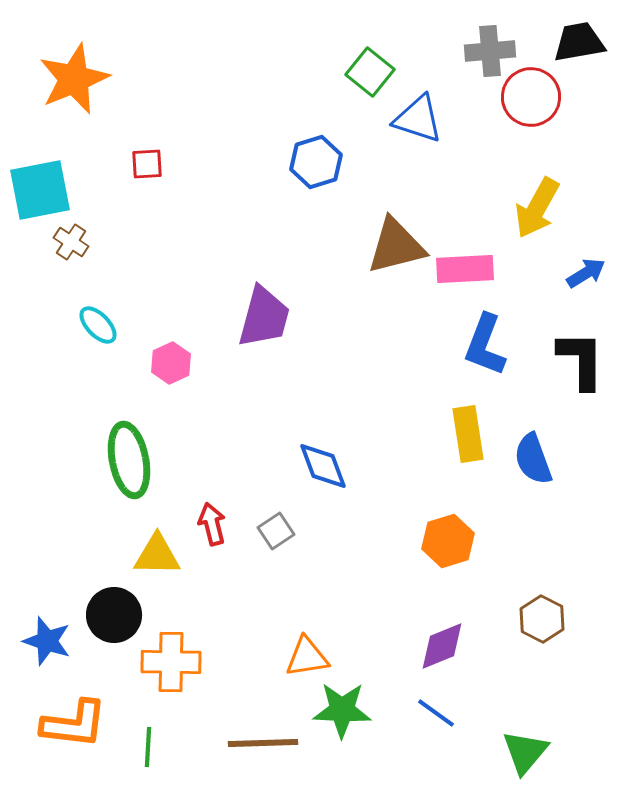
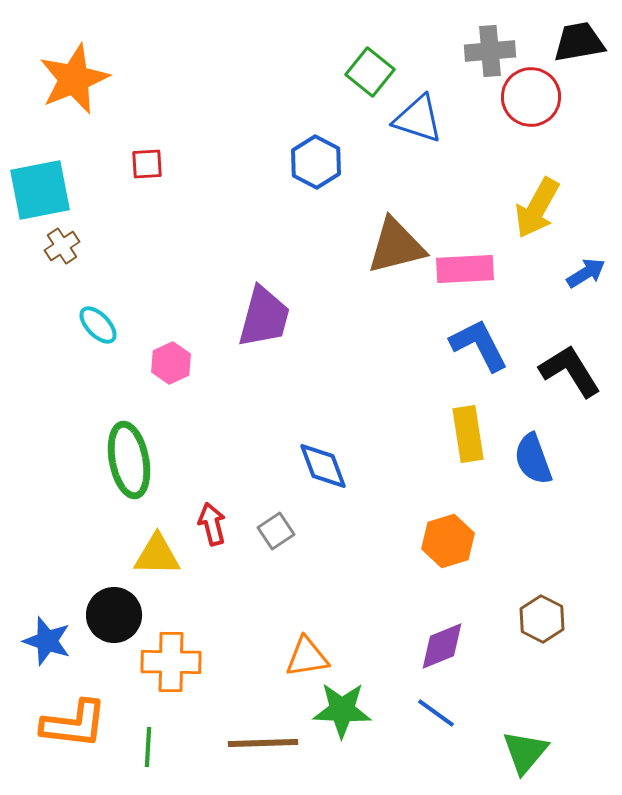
blue hexagon: rotated 15 degrees counterclockwise
brown cross: moved 9 px left, 4 px down; rotated 24 degrees clockwise
blue L-shape: moved 6 px left; rotated 132 degrees clockwise
black L-shape: moved 11 px left, 11 px down; rotated 32 degrees counterclockwise
